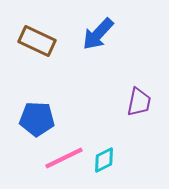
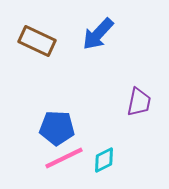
blue pentagon: moved 20 px right, 9 px down
